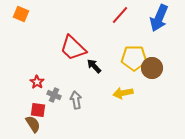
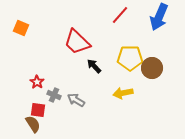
orange square: moved 14 px down
blue arrow: moved 1 px up
red trapezoid: moved 4 px right, 6 px up
yellow pentagon: moved 4 px left
gray arrow: rotated 48 degrees counterclockwise
